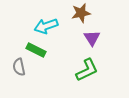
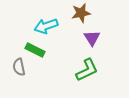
green rectangle: moved 1 px left
